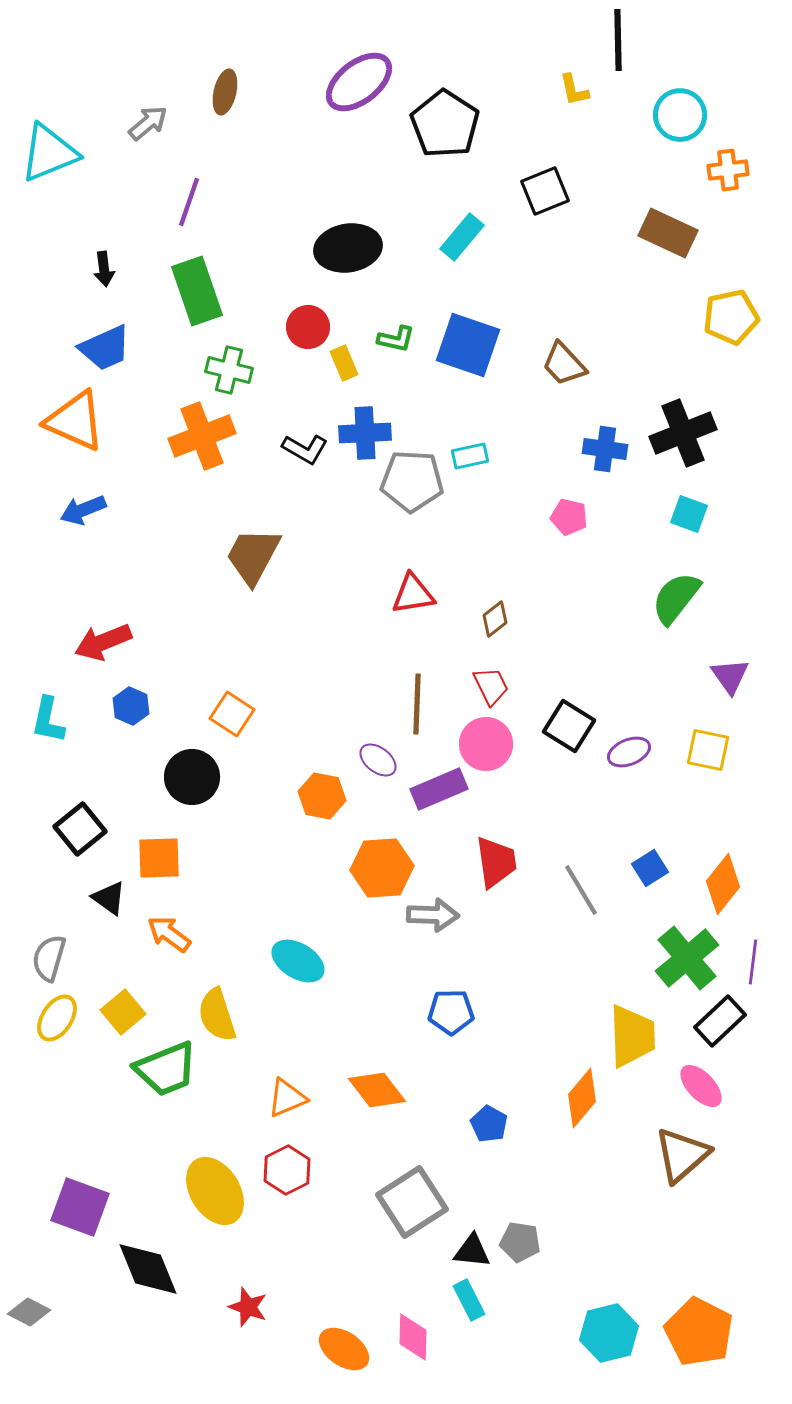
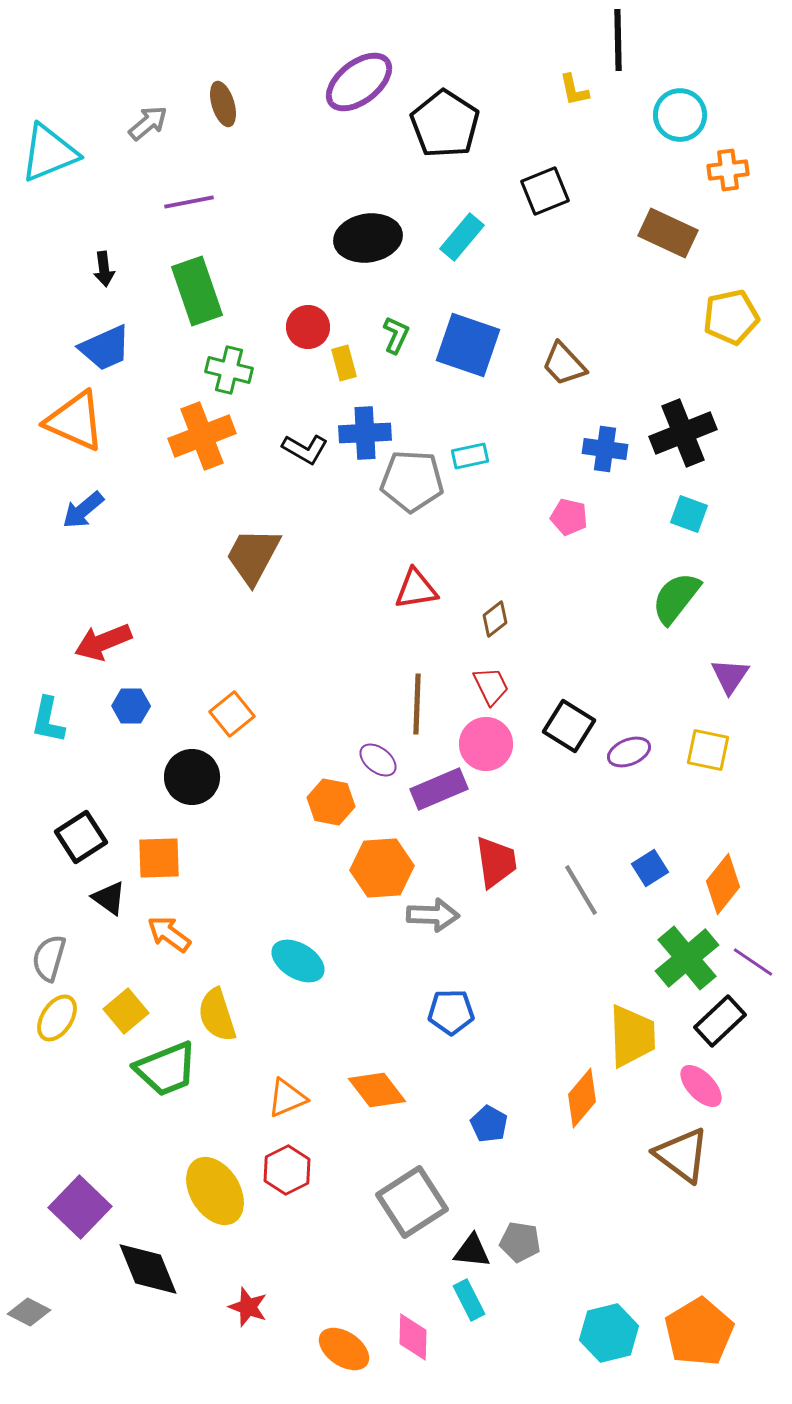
brown ellipse at (225, 92): moved 2 px left, 12 px down; rotated 30 degrees counterclockwise
purple line at (189, 202): rotated 60 degrees clockwise
black ellipse at (348, 248): moved 20 px right, 10 px up
green L-shape at (396, 339): moved 4 px up; rotated 78 degrees counterclockwise
yellow rectangle at (344, 363): rotated 8 degrees clockwise
blue arrow at (83, 510): rotated 18 degrees counterclockwise
red triangle at (413, 594): moved 3 px right, 5 px up
purple triangle at (730, 676): rotated 9 degrees clockwise
blue hexagon at (131, 706): rotated 24 degrees counterclockwise
orange square at (232, 714): rotated 18 degrees clockwise
orange hexagon at (322, 796): moved 9 px right, 6 px down
black square at (80, 829): moved 1 px right, 8 px down; rotated 6 degrees clockwise
purple line at (753, 962): rotated 63 degrees counterclockwise
yellow square at (123, 1012): moved 3 px right, 1 px up
brown triangle at (682, 1155): rotated 42 degrees counterclockwise
purple square at (80, 1207): rotated 24 degrees clockwise
orange pentagon at (699, 1332): rotated 14 degrees clockwise
